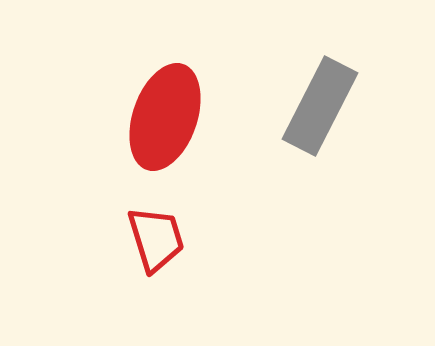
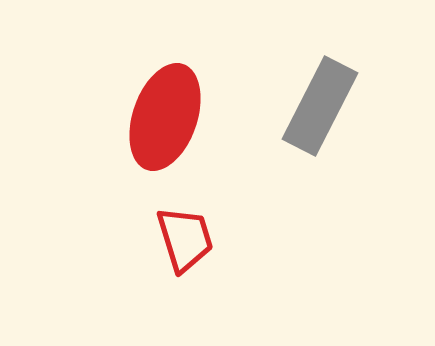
red trapezoid: moved 29 px right
